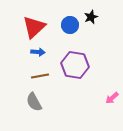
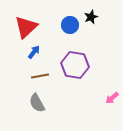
red triangle: moved 8 px left
blue arrow: moved 4 px left; rotated 56 degrees counterclockwise
gray semicircle: moved 3 px right, 1 px down
